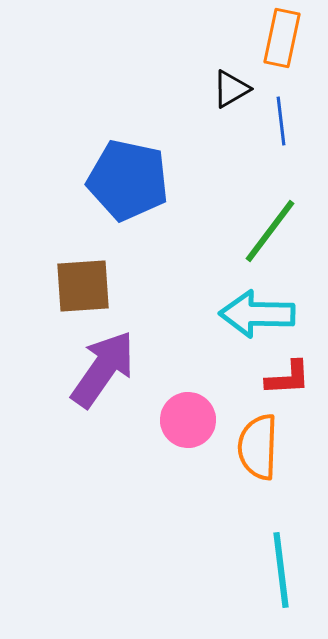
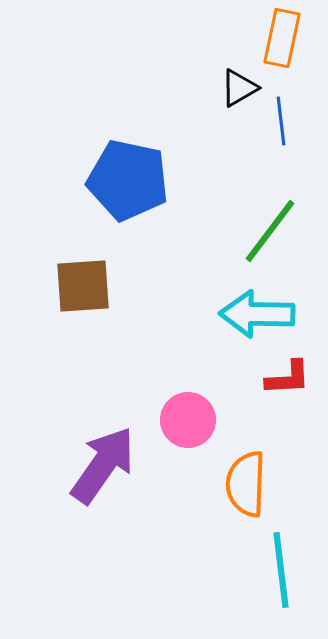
black triangle: moved 8 px right, 1 px up
purple arrow: moved 96 px down
orange semicircle: moved 12 px left, 37 px down
